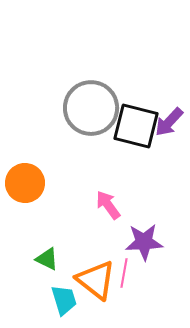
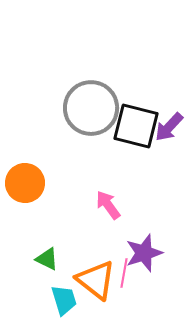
purple arrow: moved 5 px down
purple star: moved 11 px down; rotated 15 degrees counterclockwise
